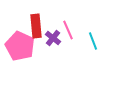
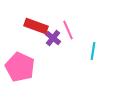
red rectangle: rotated 65 degrees counterclockwise
cyan line: moved 10 px down; rotated 30 degrees clockwise
pink pentagon: moved 21 px down
